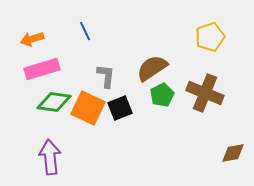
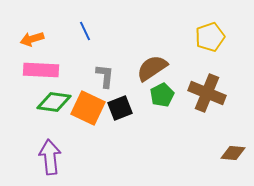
pink rectangle: moved 1 px left, 1 px down; rotated 20 degrees clockwise
gray L-shape: moved 1 px left
brown cross: moved 2 px right
brown diamond: rotated 15 degrees clockwise
